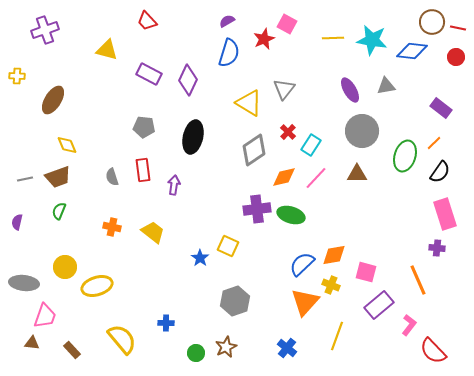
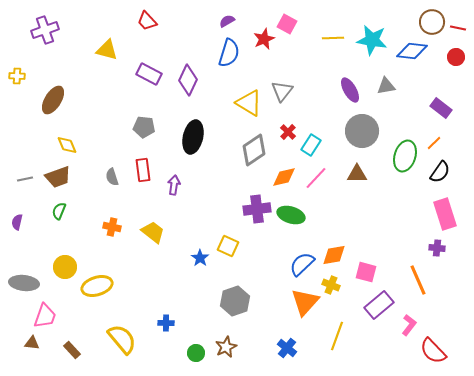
gray triangle at (284, 89): moved 2 px left, 2 px down
